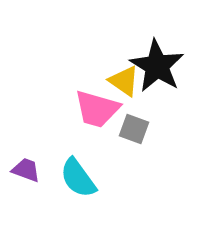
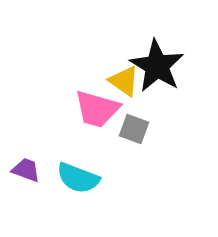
cyan semicircle: rotated 33 degrees counterclockwise
